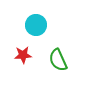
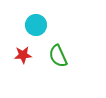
green semicircle: moved 4 px up
